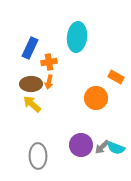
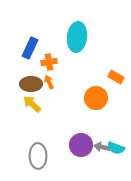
orange arrow: rotated 144 degrees clockwise
gray arrow: rotated 56 degrees clockwise
